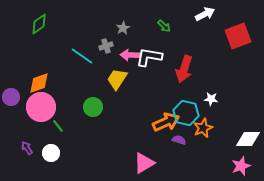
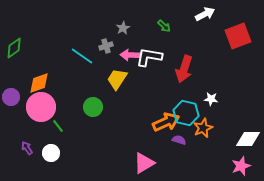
green diamond: moved 25 px left, 24 px down
